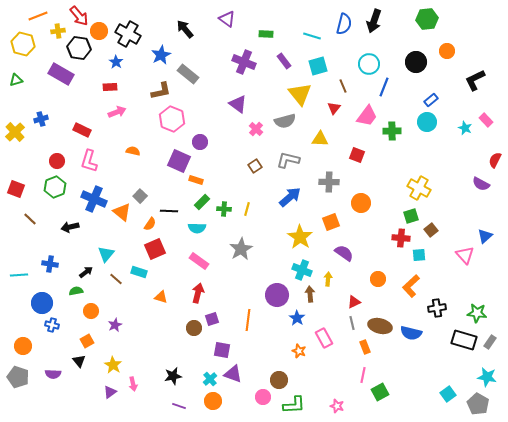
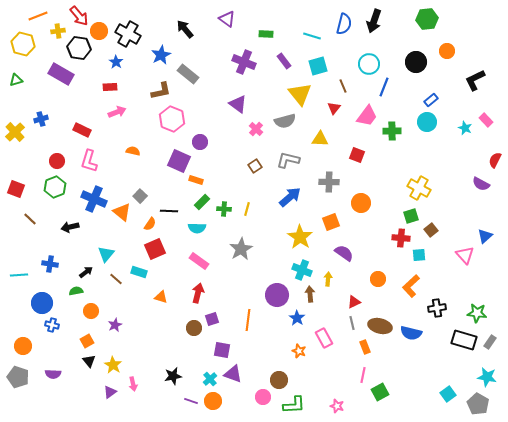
black triangle at (79, 361): moved 10 px right
purple line at (179, 406): moved 12 px right, 5 px up
